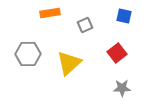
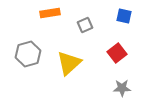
gray hexagon: rotated 15 degrees counterclockwise
